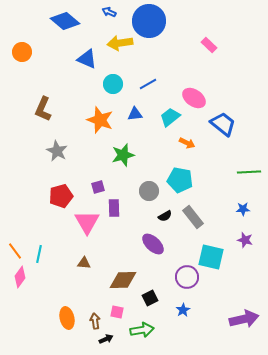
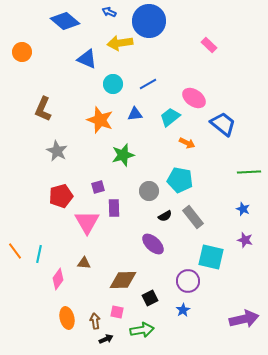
blue star at (243, 209): rotated 24 degrees clockwise
pink diamond at (20, 277): moved 38 px right, 2 px down
purple circle at (187, 277): moved 1 px right, 4 px down
